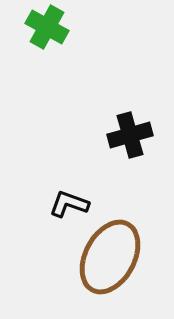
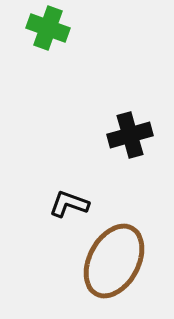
green cross: moved 1 px right, 1 px down; rotated 9 degrees counterclockwise
brown ellipse: moved 4 px right, 4 px down
